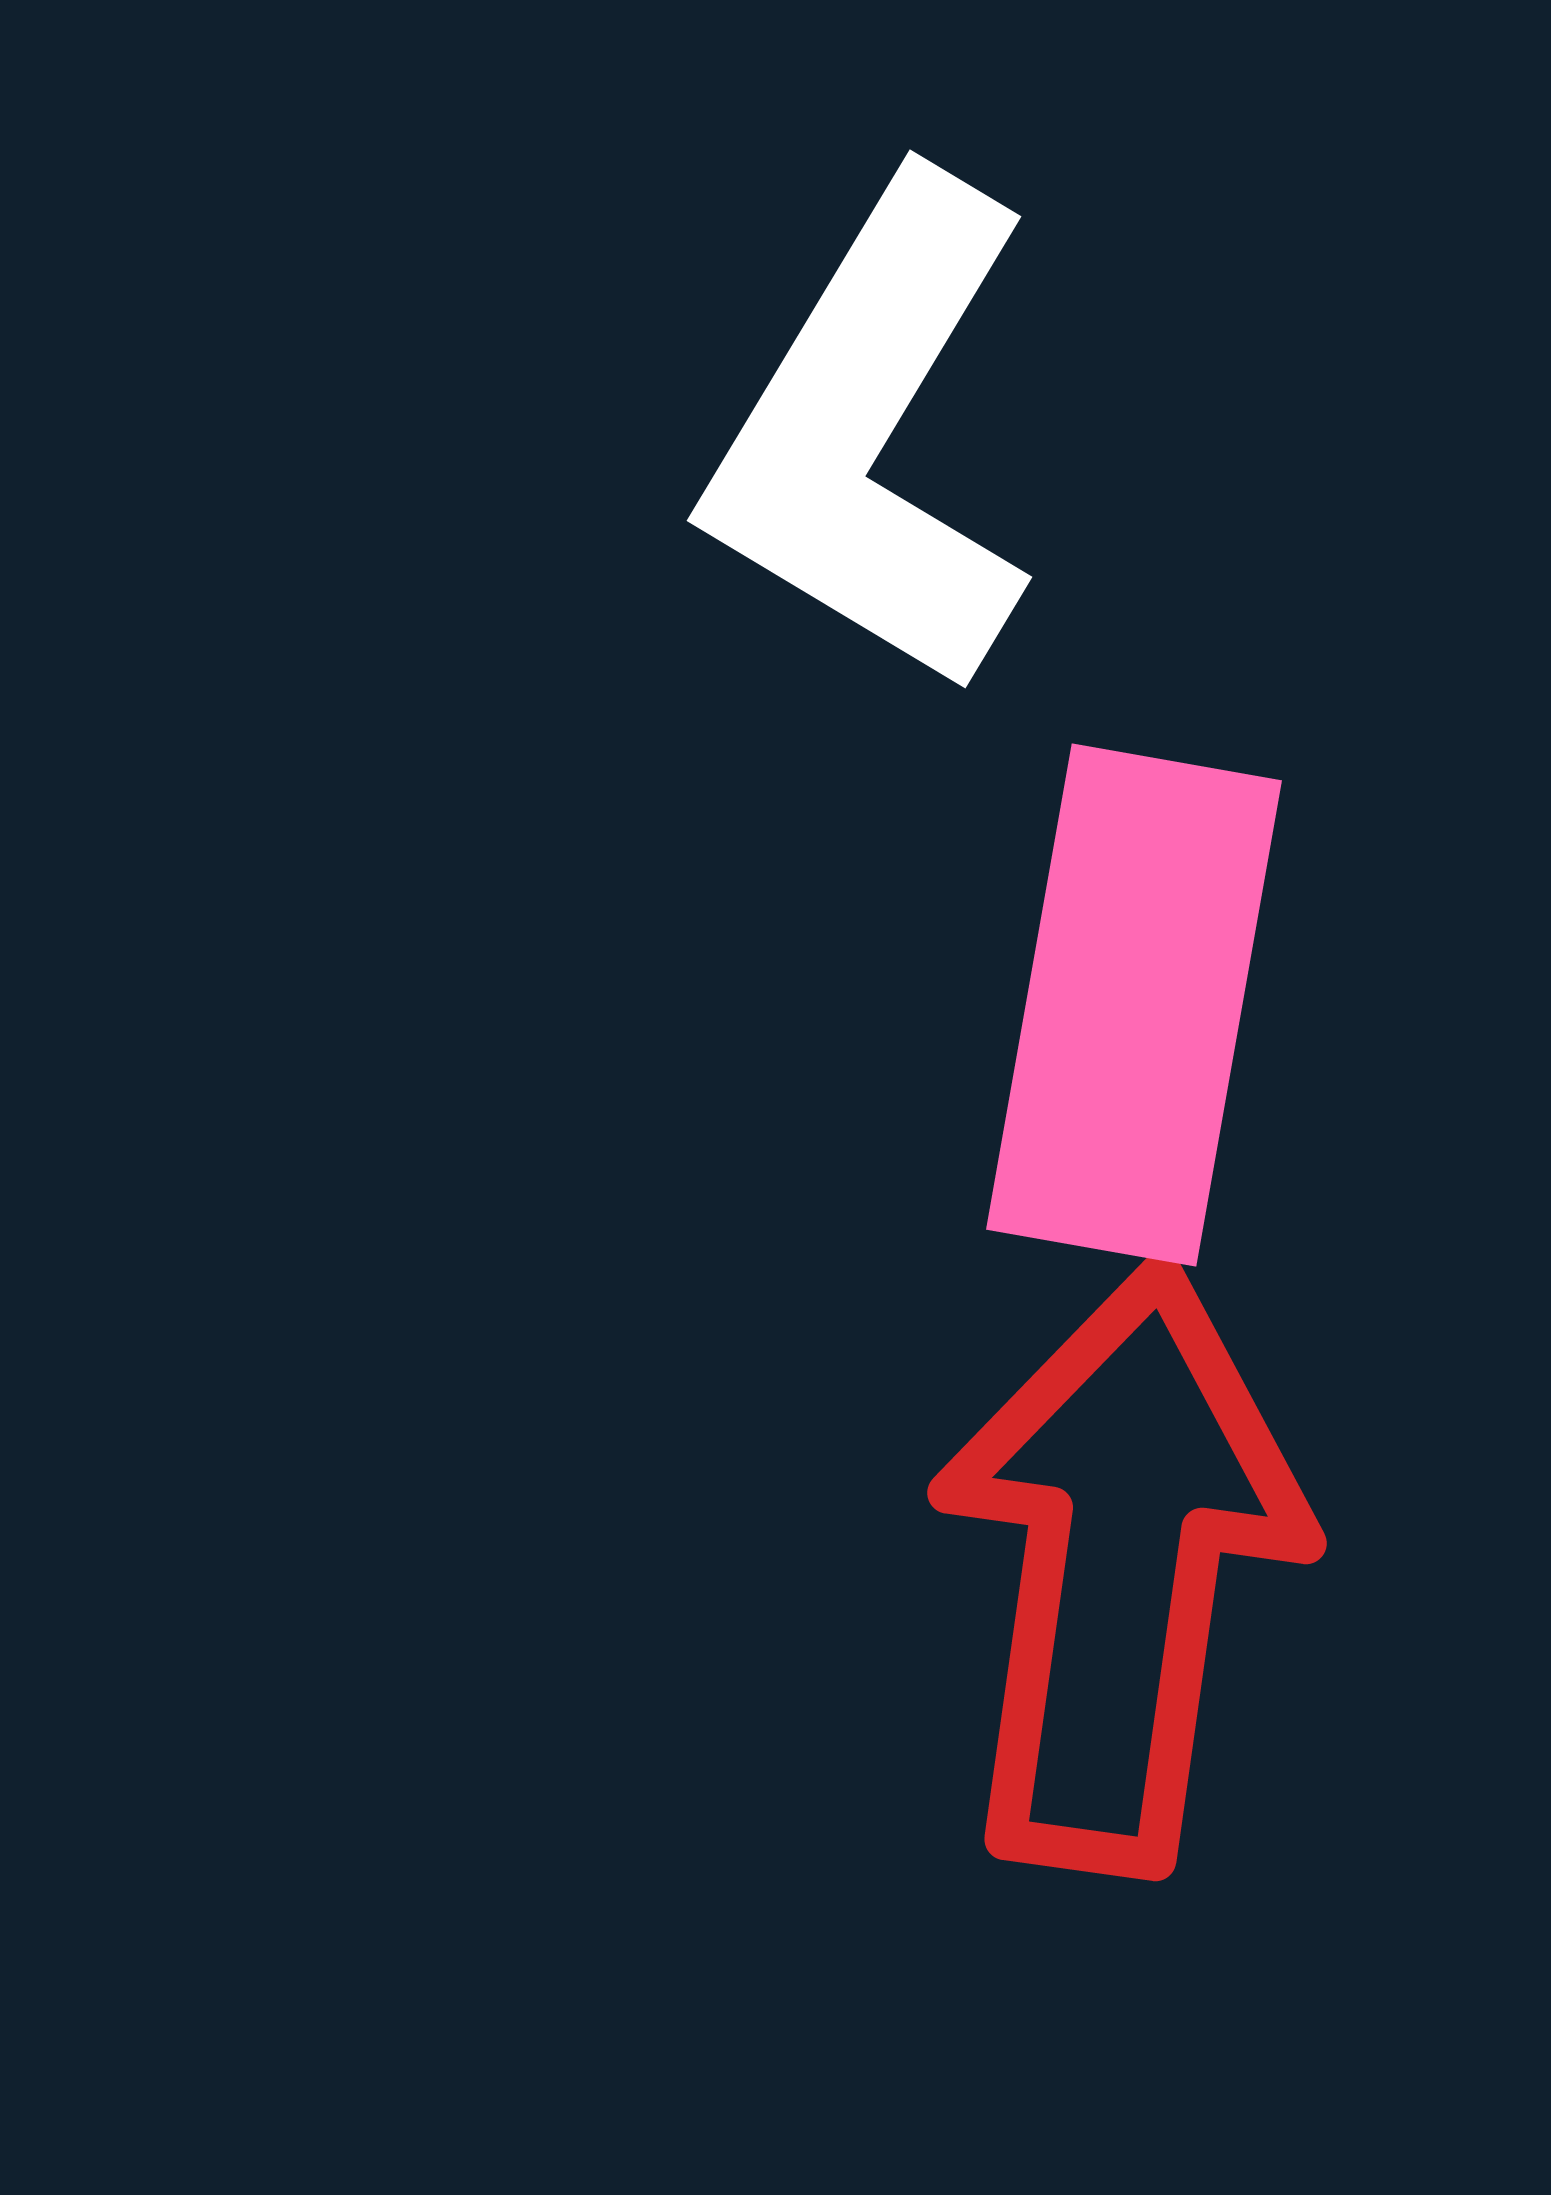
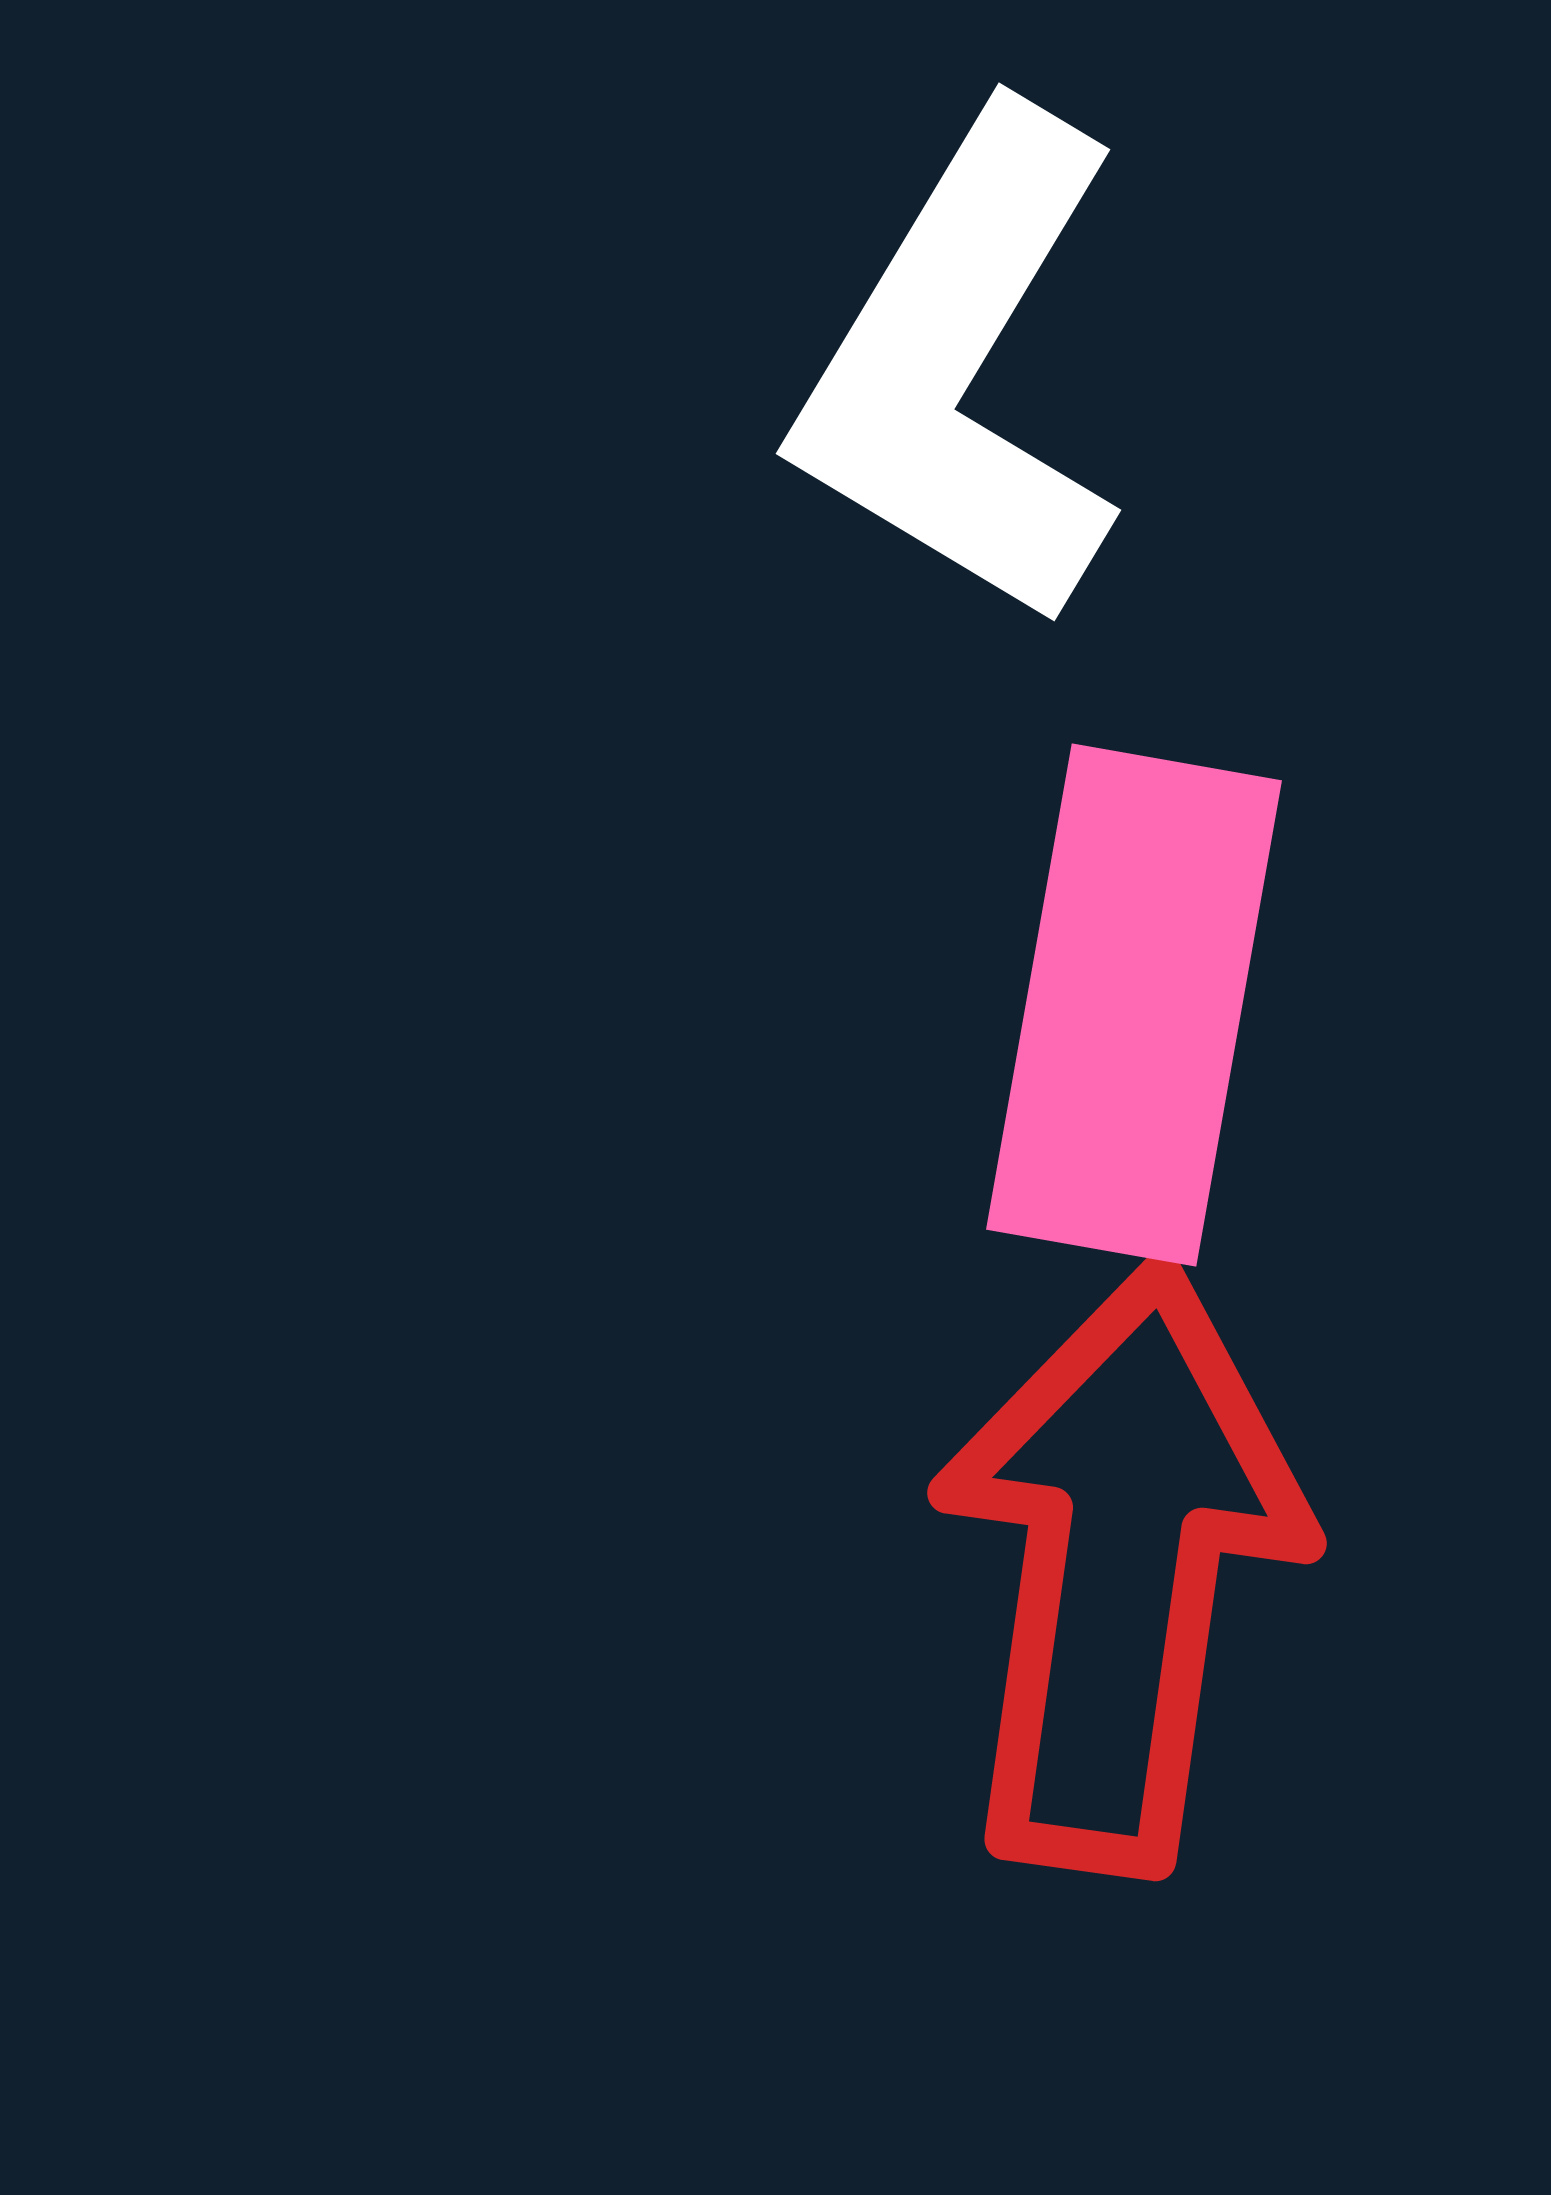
white L-shape: moved 89 px right, 67 px up
